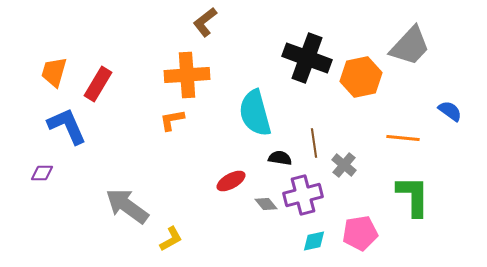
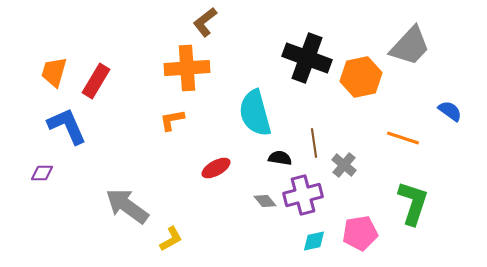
orange cross: moved 7 px up
red rectangle: moved 2 px left, 3 px up
orange line: rotated 12 degrees clockwise
red ellipse: moved 15 px left, 13 px up
green L-shape: moved 7 px down; rotated 18 degrees clockwise
gray diamond: moved 1 px left, 3 px up
